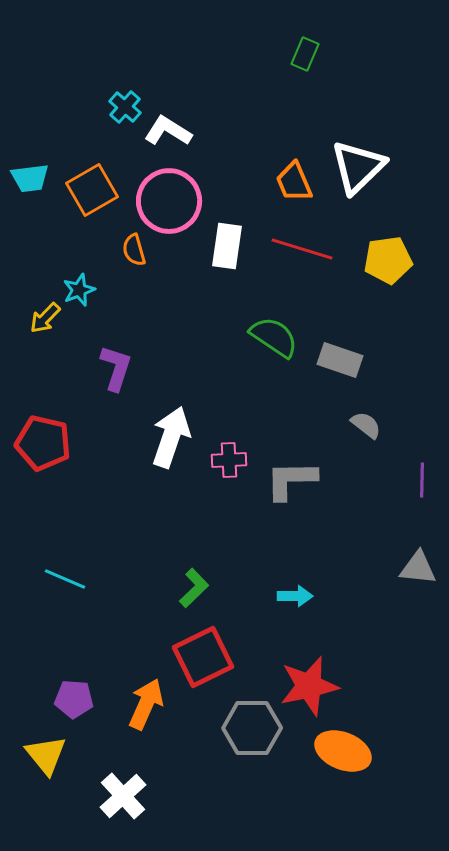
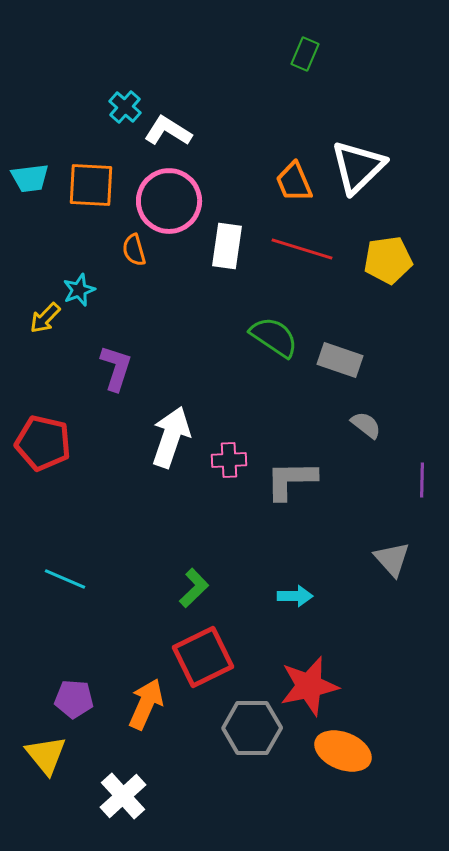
orange square: moved 1 px left, 5 px up; rotated 33 degrees clockwise
gray triangle: moved 26 px left, 9 px up; rotated 42 degrees clockwise
